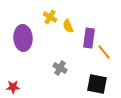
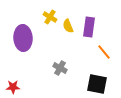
purple rectangle: moved 11 px up
